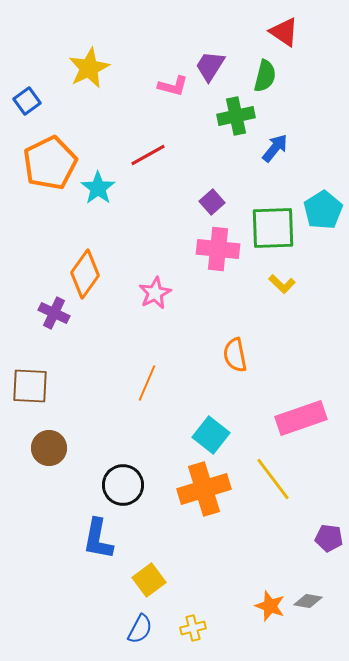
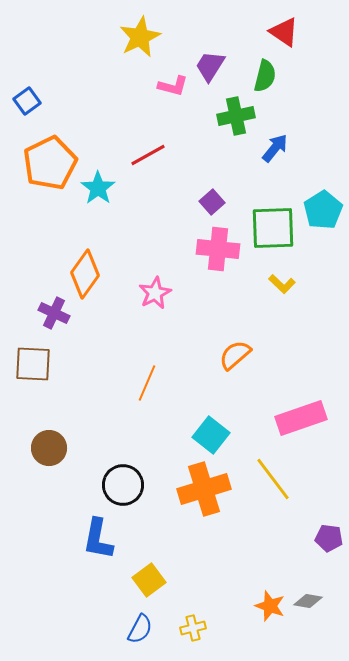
yellow star: moved 51 px right, 31 px up
orange semicircle: rotated 60 degrees clockwise
brown square: moved 3 px right, 22 px up
